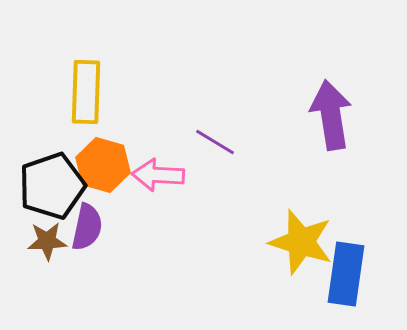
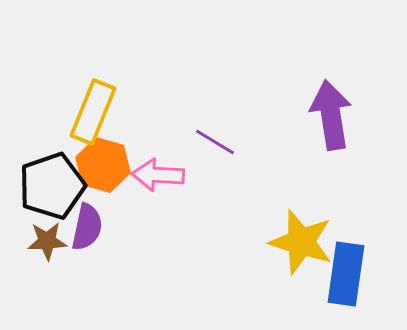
yellow rectangle: moved 7 px right, 20 px down; rotated 20 degrees clockwise
